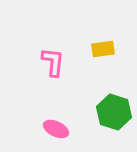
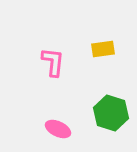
green hexagon: moved 3 px left, 1 px down
pink ellipse: moved 2 px right
